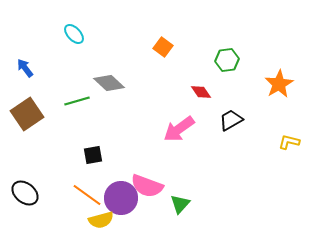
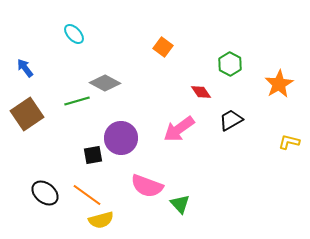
green hexagon: moved 3 px right, 4 px down; rotated 25 degrees counterclockwise
gray diamond: moved 4 px left; rotated 16 degrees counterclockwise
black ellipse: moved 20 px right
purple circle: moved 60 px up
green triangle: rotated 25 degrees counterclockwise
